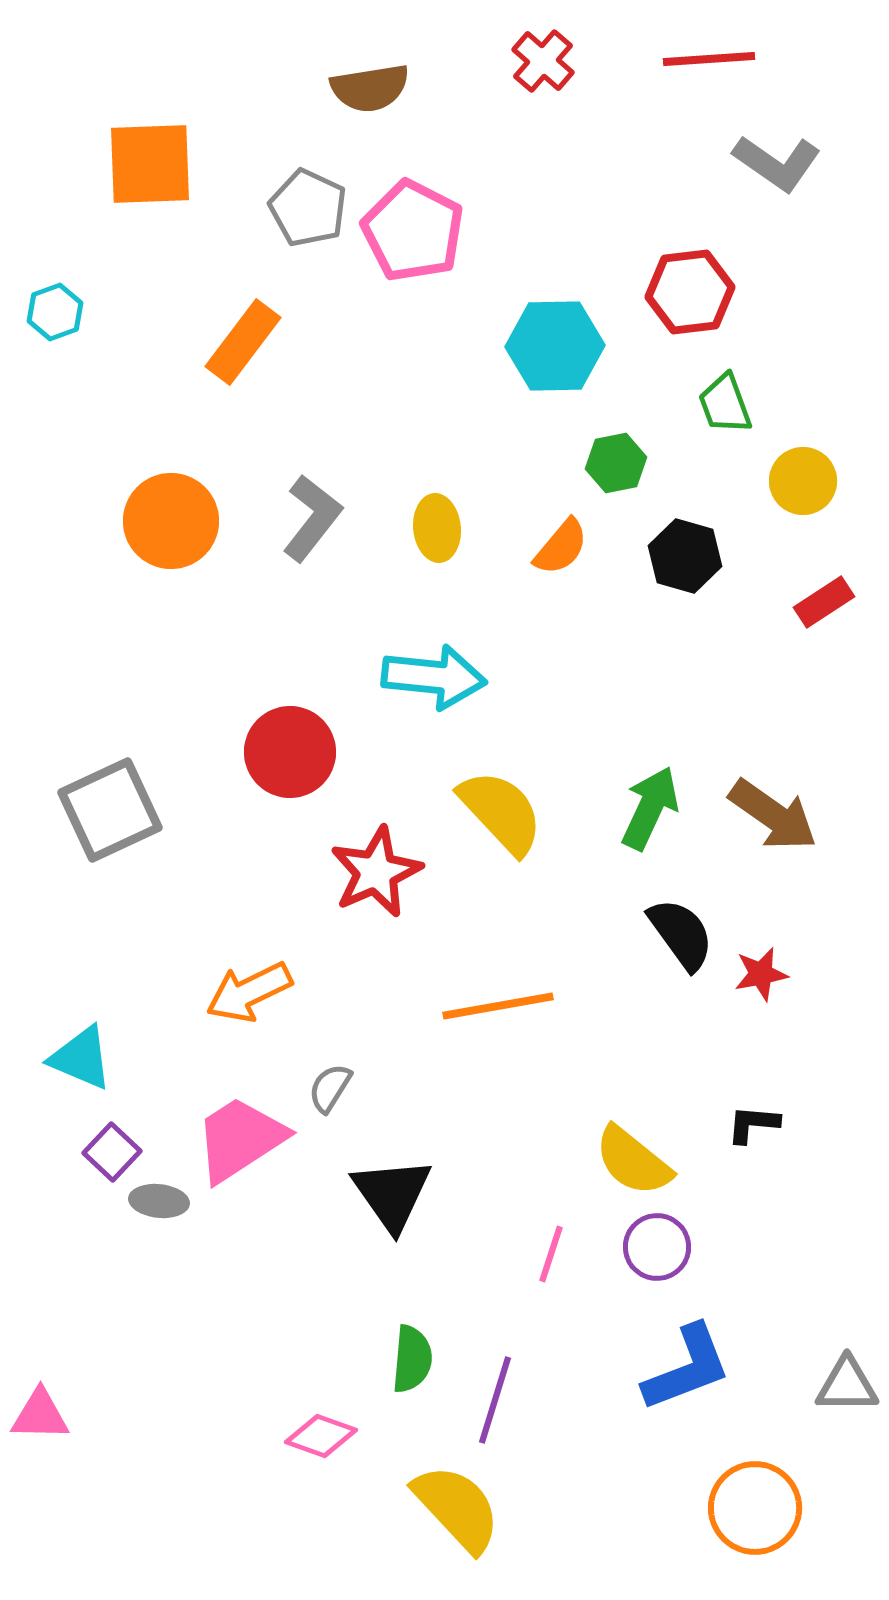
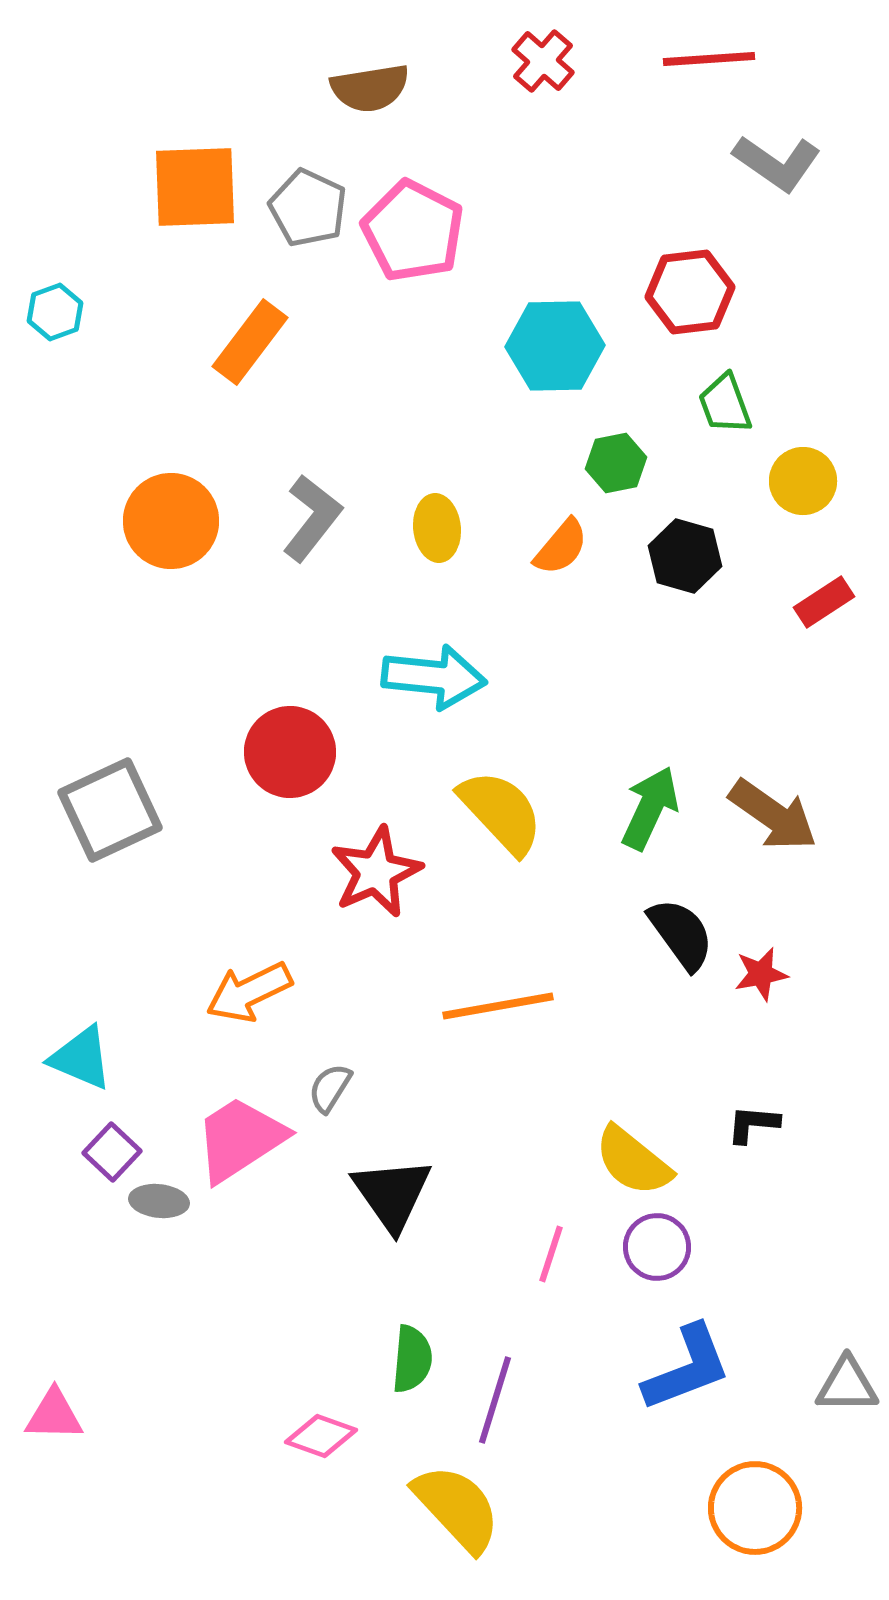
orange square at (150, 164): moved 45 px right, 23 px down
orange rectangle at (243, 342): moved 7 px right
pink triangle at (40, 1415): moved 14 px right
